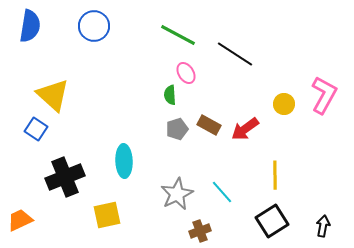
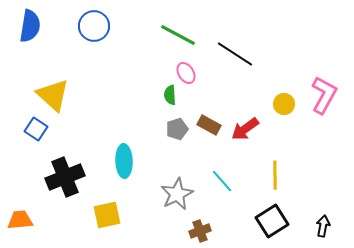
cyan line: moved 11 px up
orange trapezoid: rotated 20 degrees clockwise
